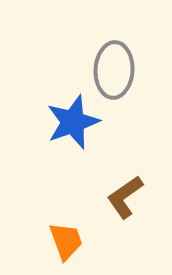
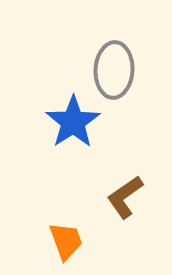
blue star: rotated 14 degrees counterclockwise
